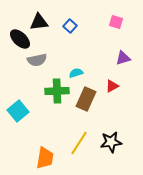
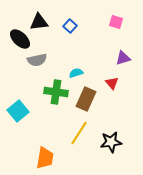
red triangle: moved 3 px up; rotated 40 degrees counterclockwise
green cross: moved 1 px left, 1 px down; rotated 10 degrees clockwise
yellow line: moved 10 px up
